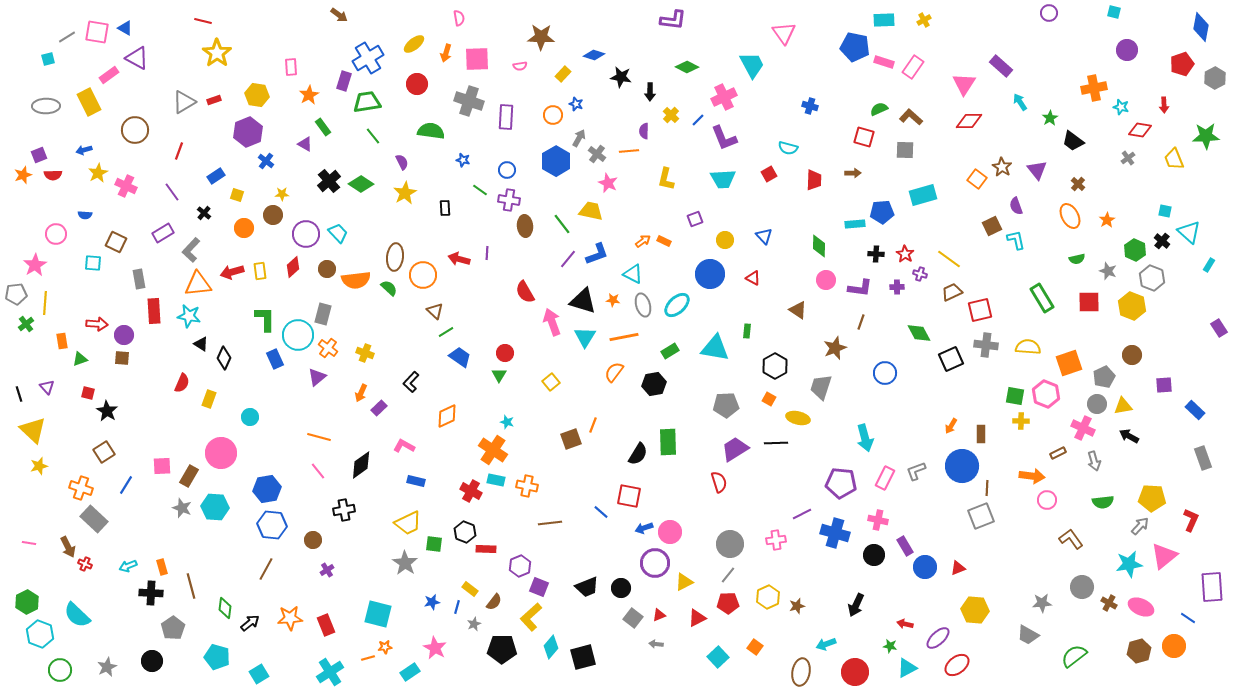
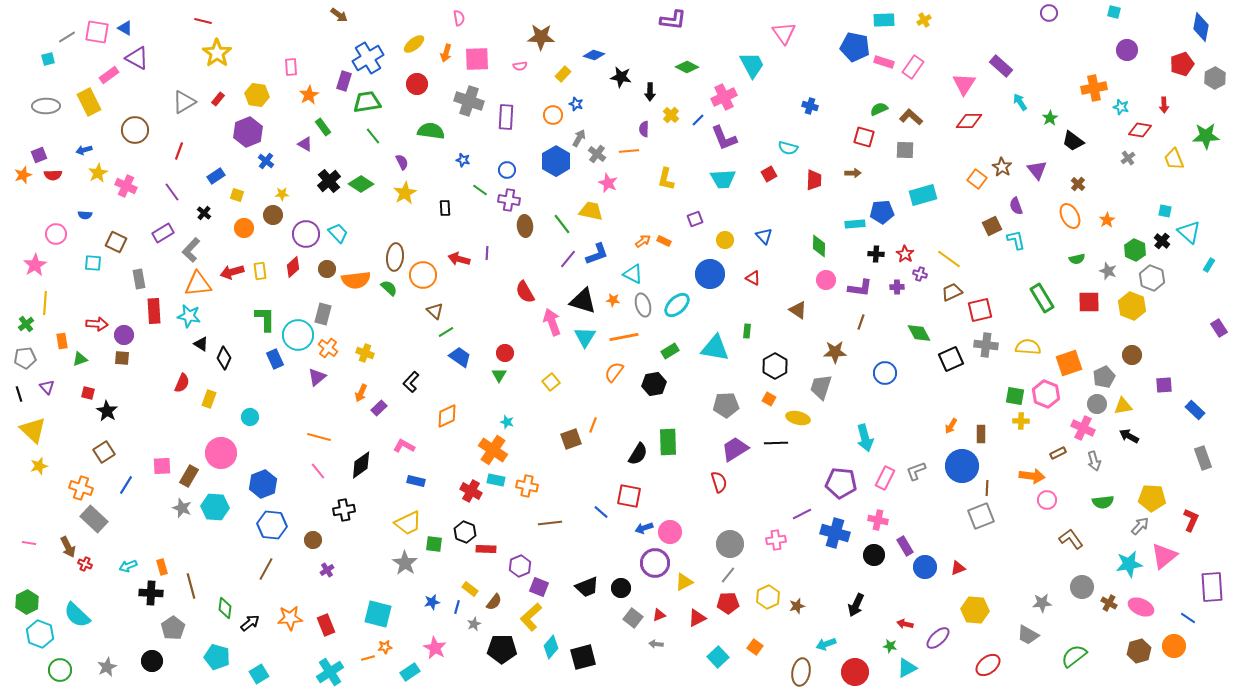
red rectangle at (214, 100): moved 4 px right, 1 px up; rotated 32 degrees counterclockwise
purple semicircle at (644, 131): moved 2 px up
gray pentagon at (16, 294): moved 9 px right, 64 px down
brown star at (835, 348): moved 4 px down; rotated 20 degrees clockwise
blue hexagon at (267, 489): moved 4 px left, 5 px up; rotated 12 degrees counterclockwise
red ellipse at (957, 665): moved 31 px right
